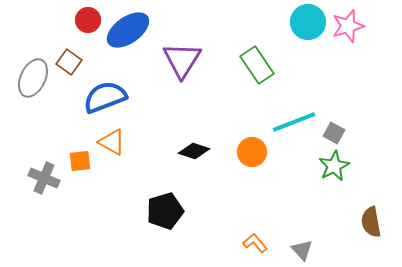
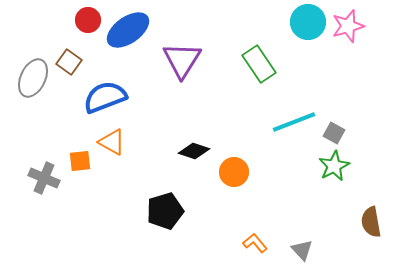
green rectangle: moved 2 px right, 1 px up
orange circle: moved 18 px left, 20 px down
